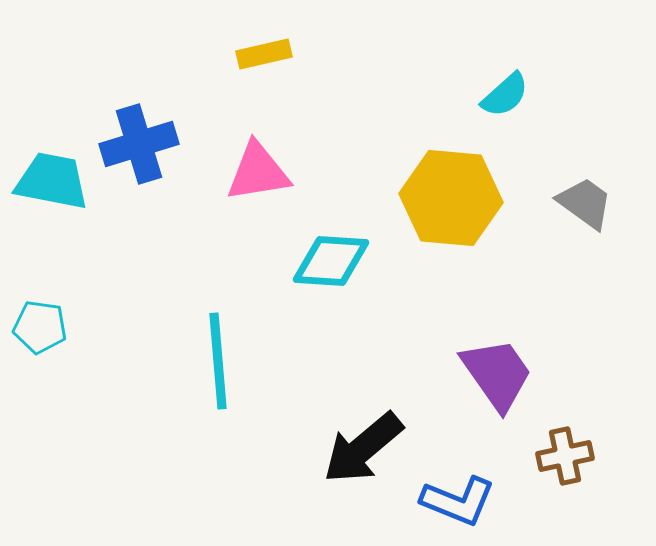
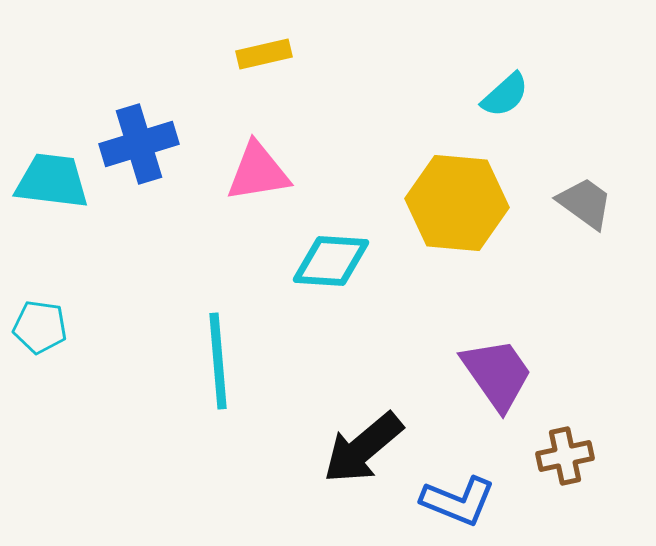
cyan trapezoid: rotated 4 degrees counterclockwise
yellow hexagon: moved 6 px right, 5 px down
